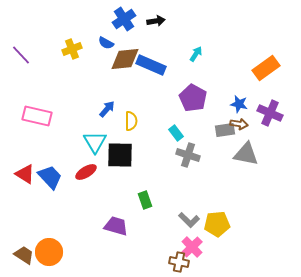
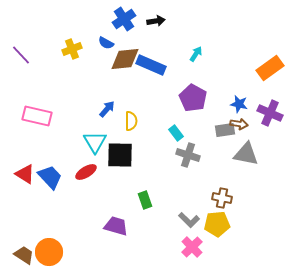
orange rectangle: moved 4 px right
brown cross: moved 43 px right, 64 px up
